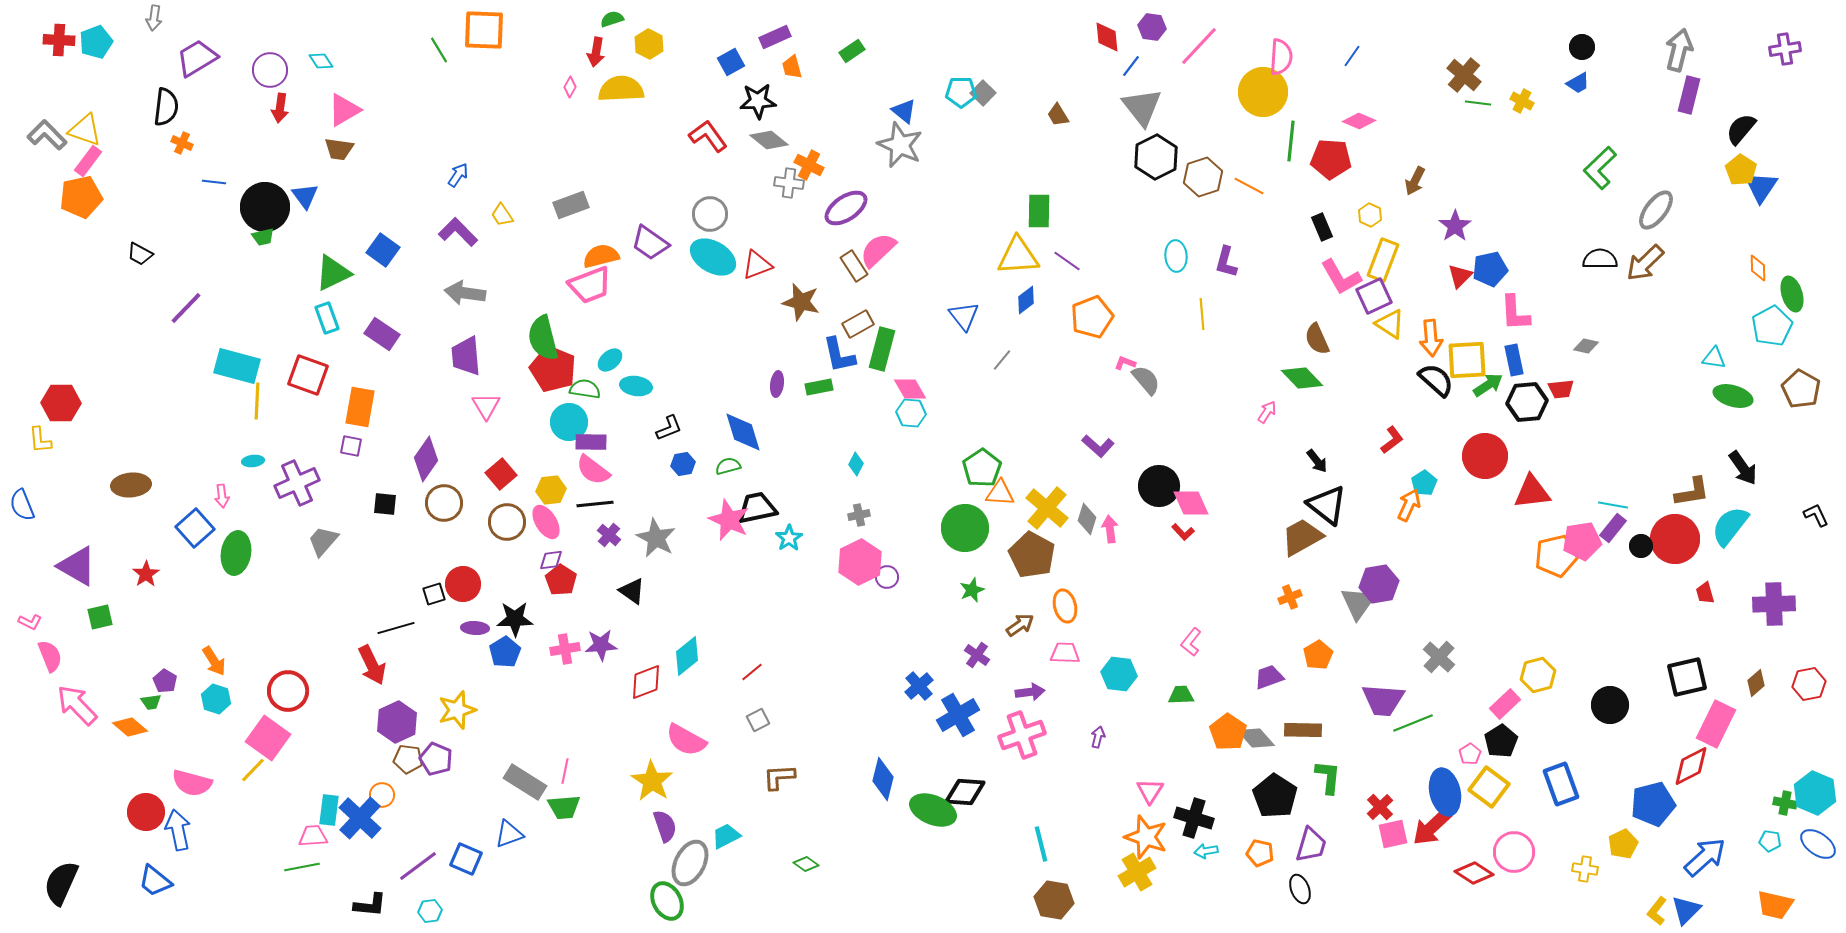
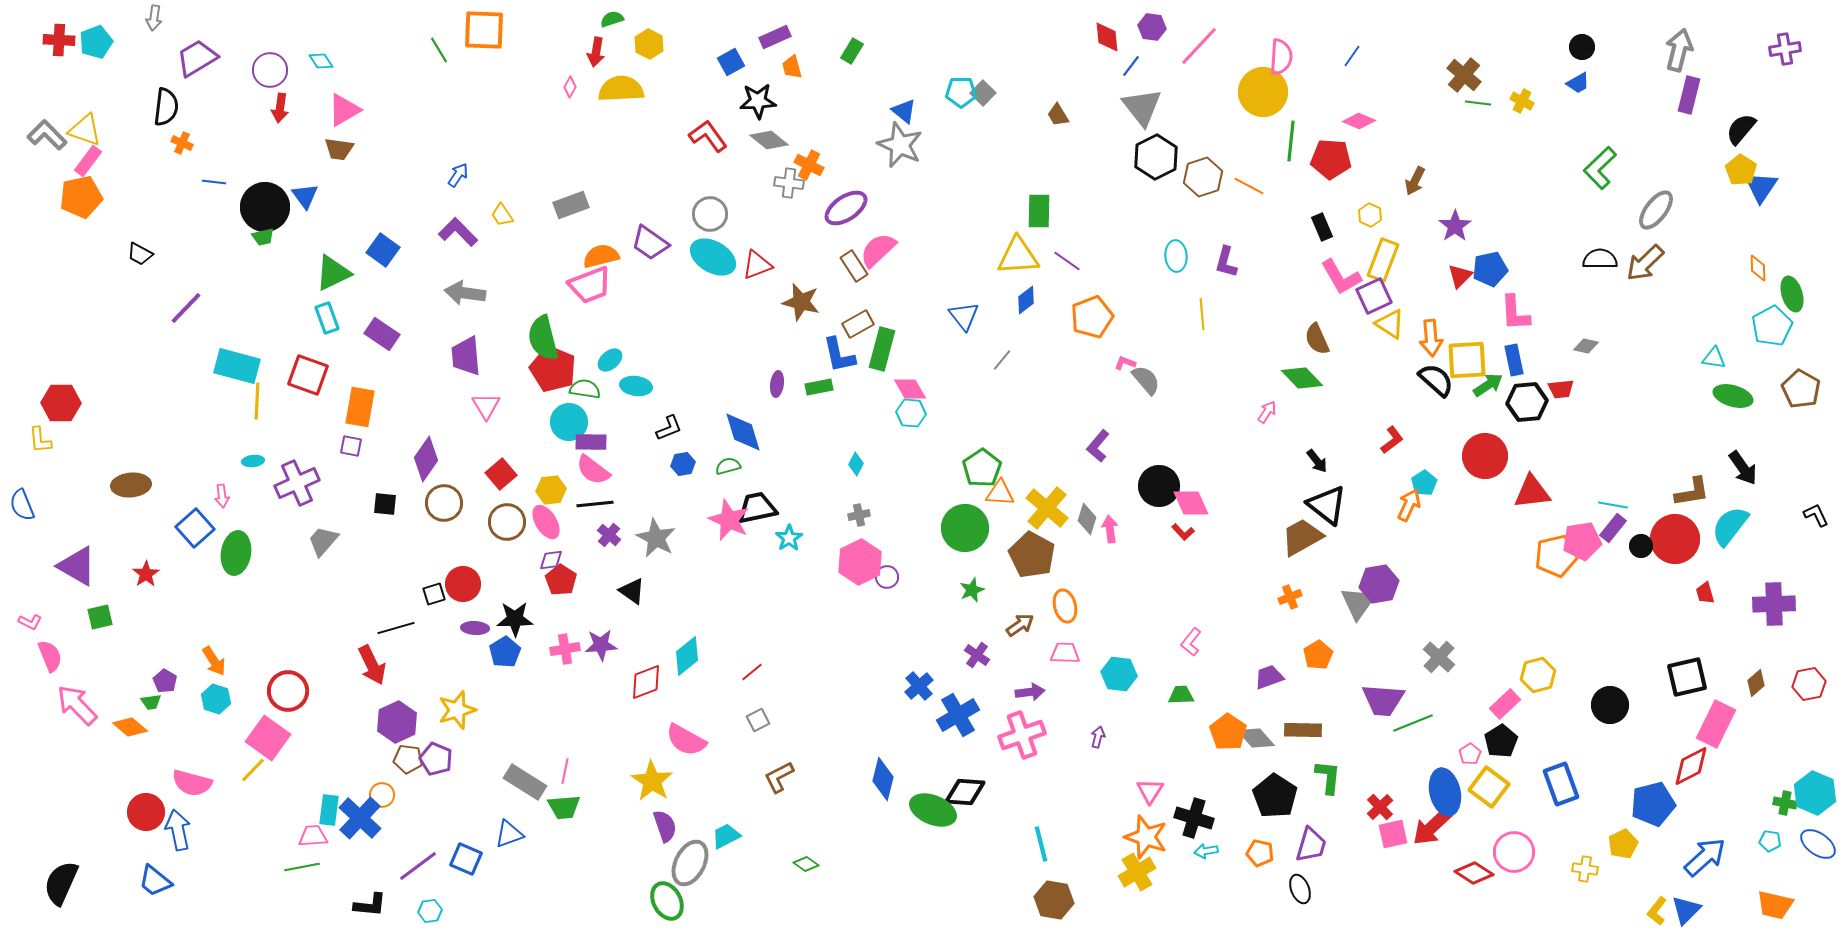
green rectangle at (852, 51): rotated 25 degrees counterclockwise
purple L-shape at (1098, 446): rotated 88 degrees clockwise
brown L-shape at (779, 777): rotated 24 degrees counterclockwise
